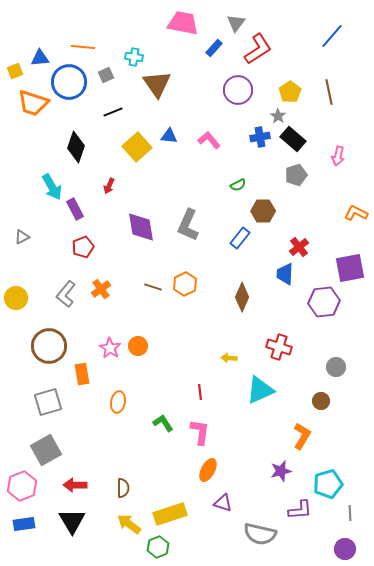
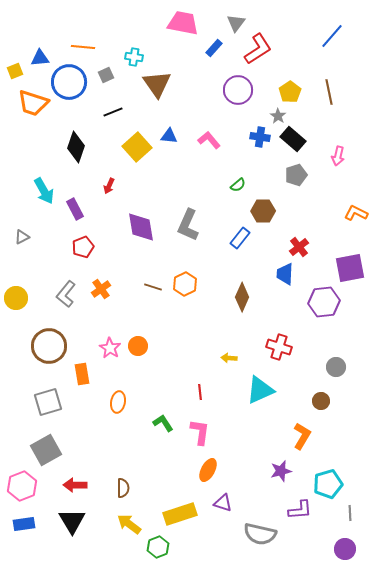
blue cross at (260, 137): rotated 18 degrees clockwise
green semicircle at (238, 185): rotated 14 degrees counterclockwise
cyan arrow at (52, 187): moved 8 px left, 4 px down
yellow rectangle at (170, 514): moved 10 px right
